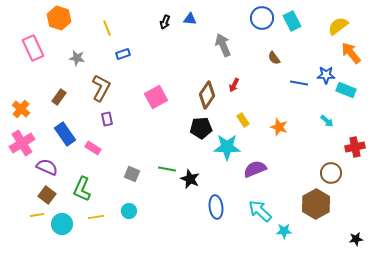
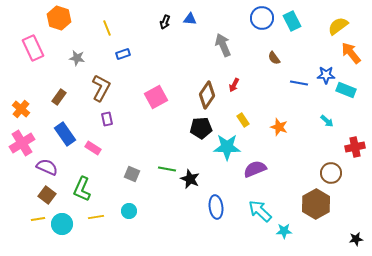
yellow line at (37, 215): moved 1 px right, 4 px down
